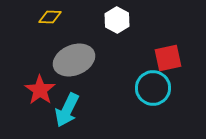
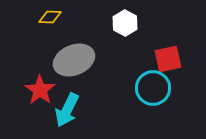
white hexagon: moved 8 px right, 3 px down
red square: moved 1 px down
